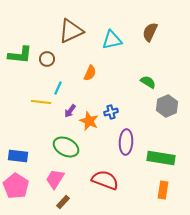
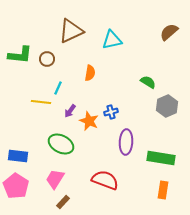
brown semicircle: moved 19 px right; rotated 24 degrees clockwise
orange semicircle: rotated 14 degrees counterclockwise
green ellipse: moved 5 px left, 3 px up
